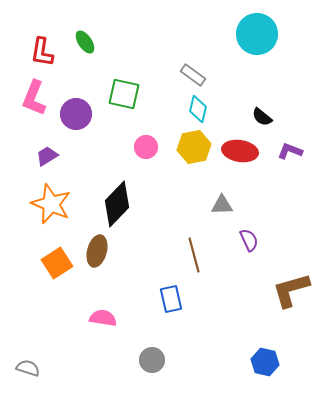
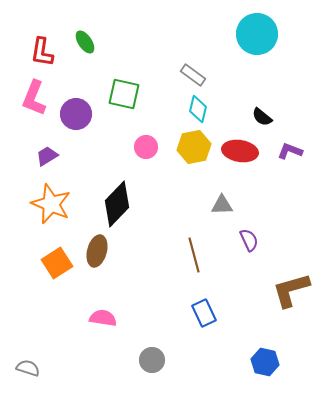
blue rectangle: moved 33 px right, 14 px down; rotated 12 degrees counterclockwise
